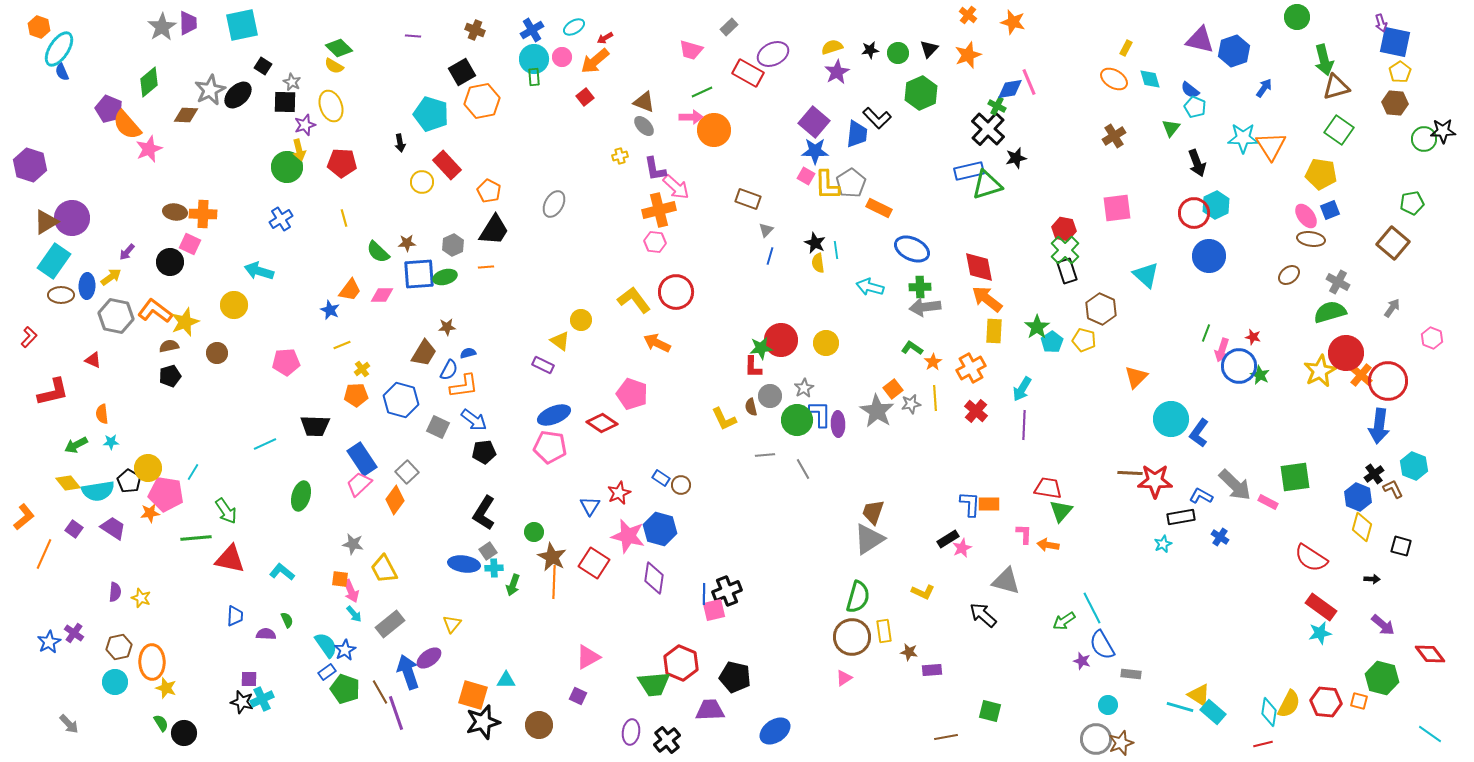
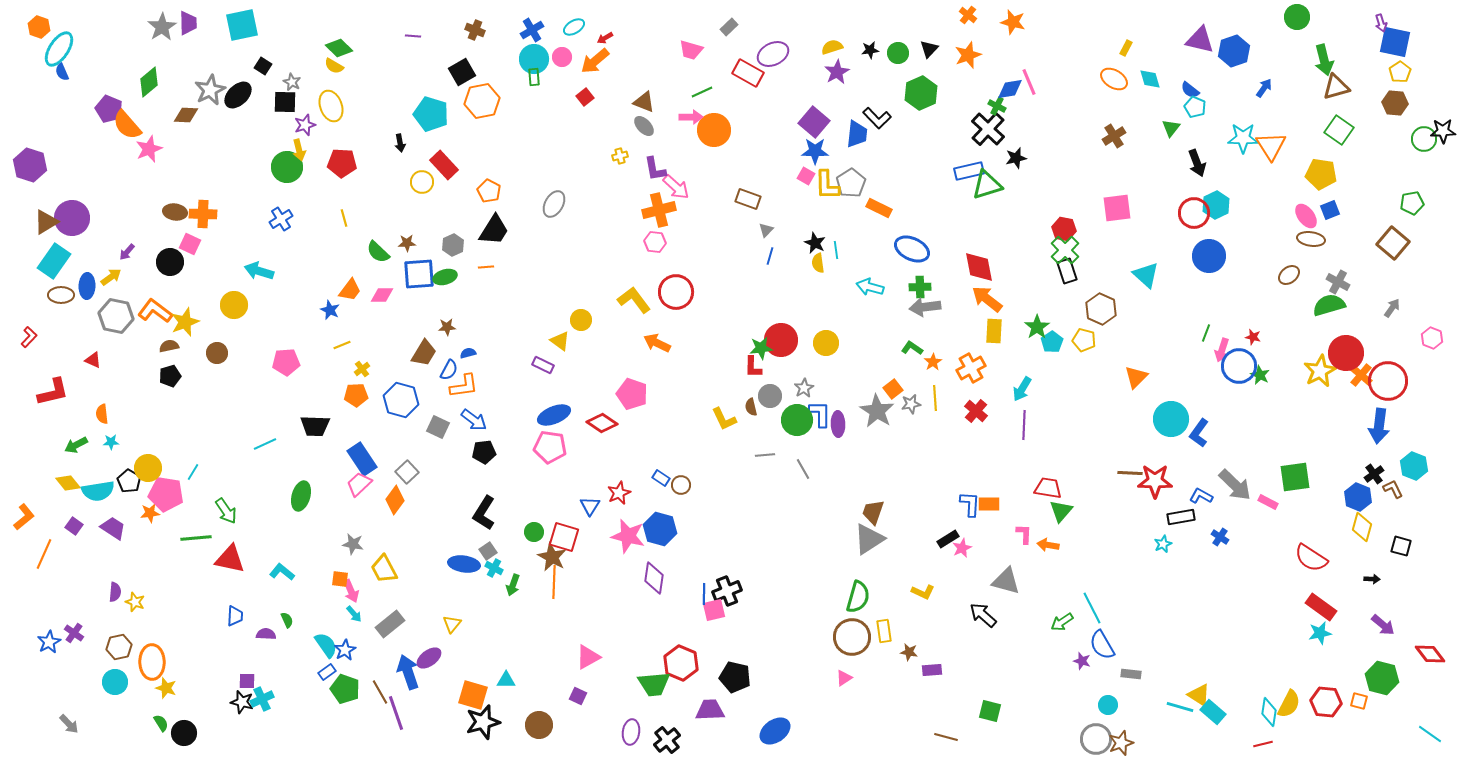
red rectangle at (447, 165): moved 3 px left
green semicircle at (1330, 312): moved 1 px left, 7 px up
purple square at (74, 529): moved 3 px up
red square at (594, 563): moved 30 px left, 26 px up; rotated 16 degrees counterclockwise
cyan cross at (494, 568): rotated 30 degrees clockwise
yellow star at (141, 598): moved 6 px left, 4 px down
green arrow at (1064, 621): moved 2 px left, 1 px down
purple square at (249, 679): moved 2 px left, 2 px down
brown line at (946, 737): rotated 25 degrees clockwise
